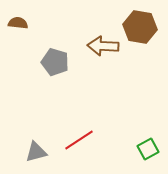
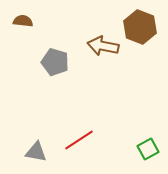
brown semicircle: moved 5 px right, 2 px up
brown hexagon: rotated 12 degrees clockwise
brown arrow: rotated 8 degrees clockwise
gray triangle: rotated 25 degrees clockwise
